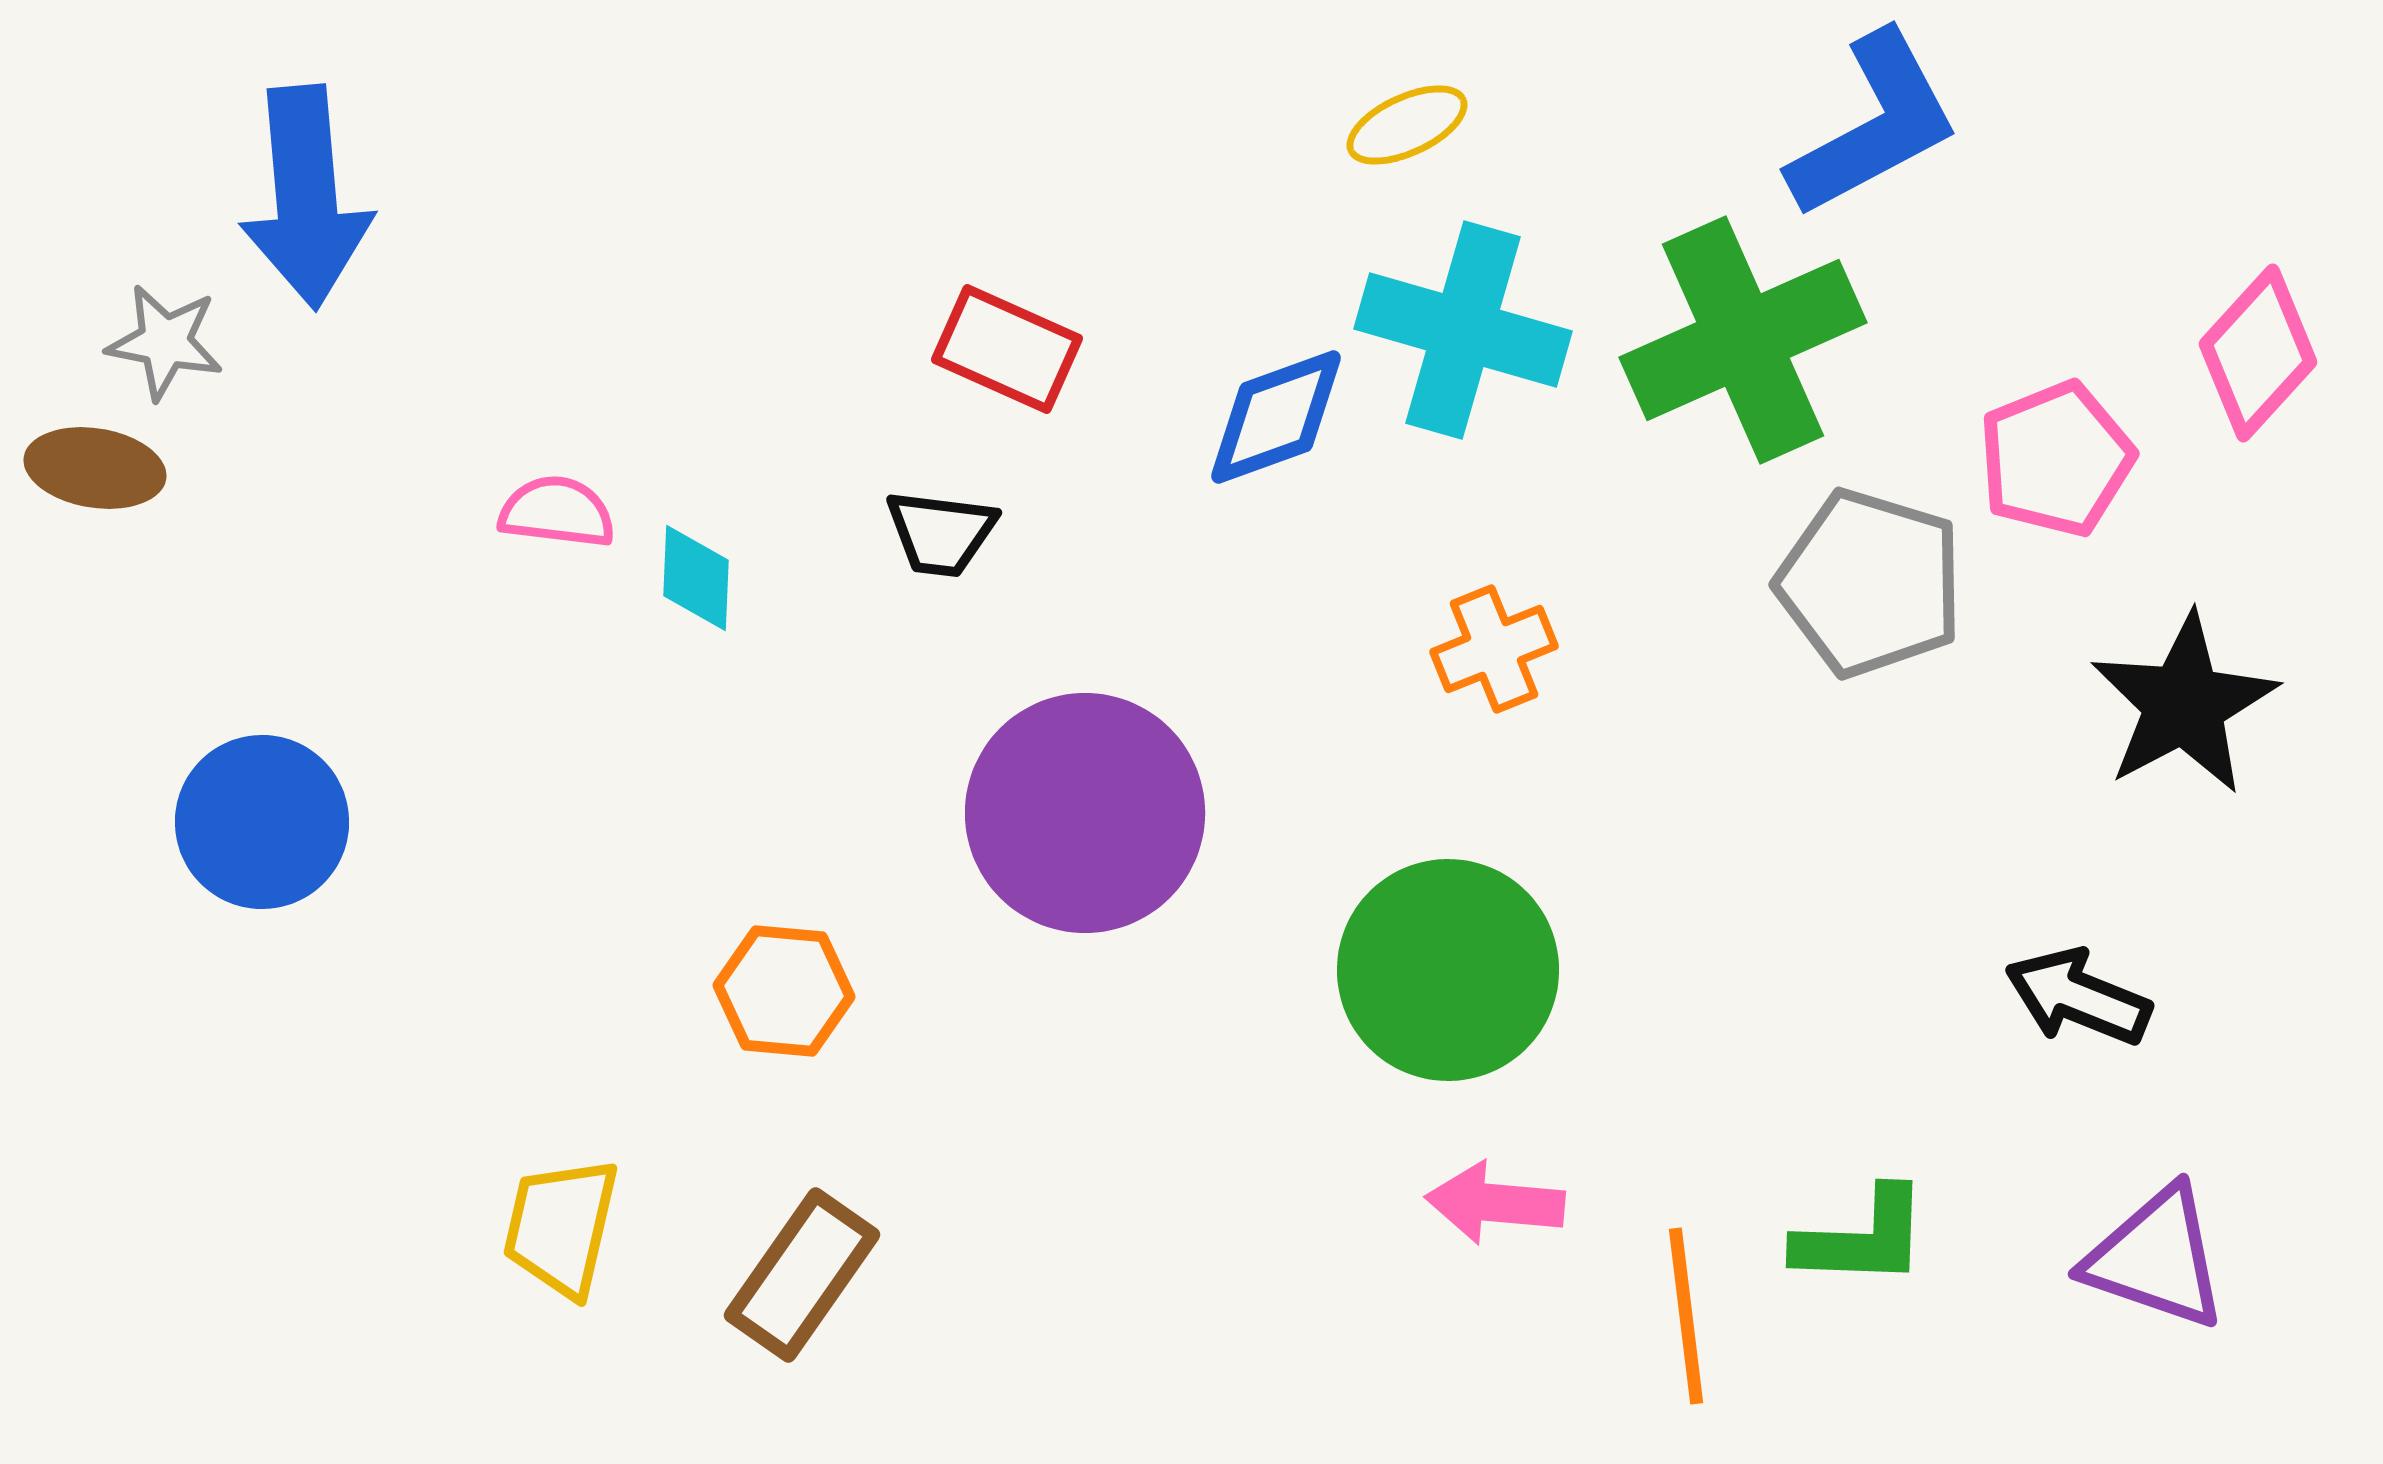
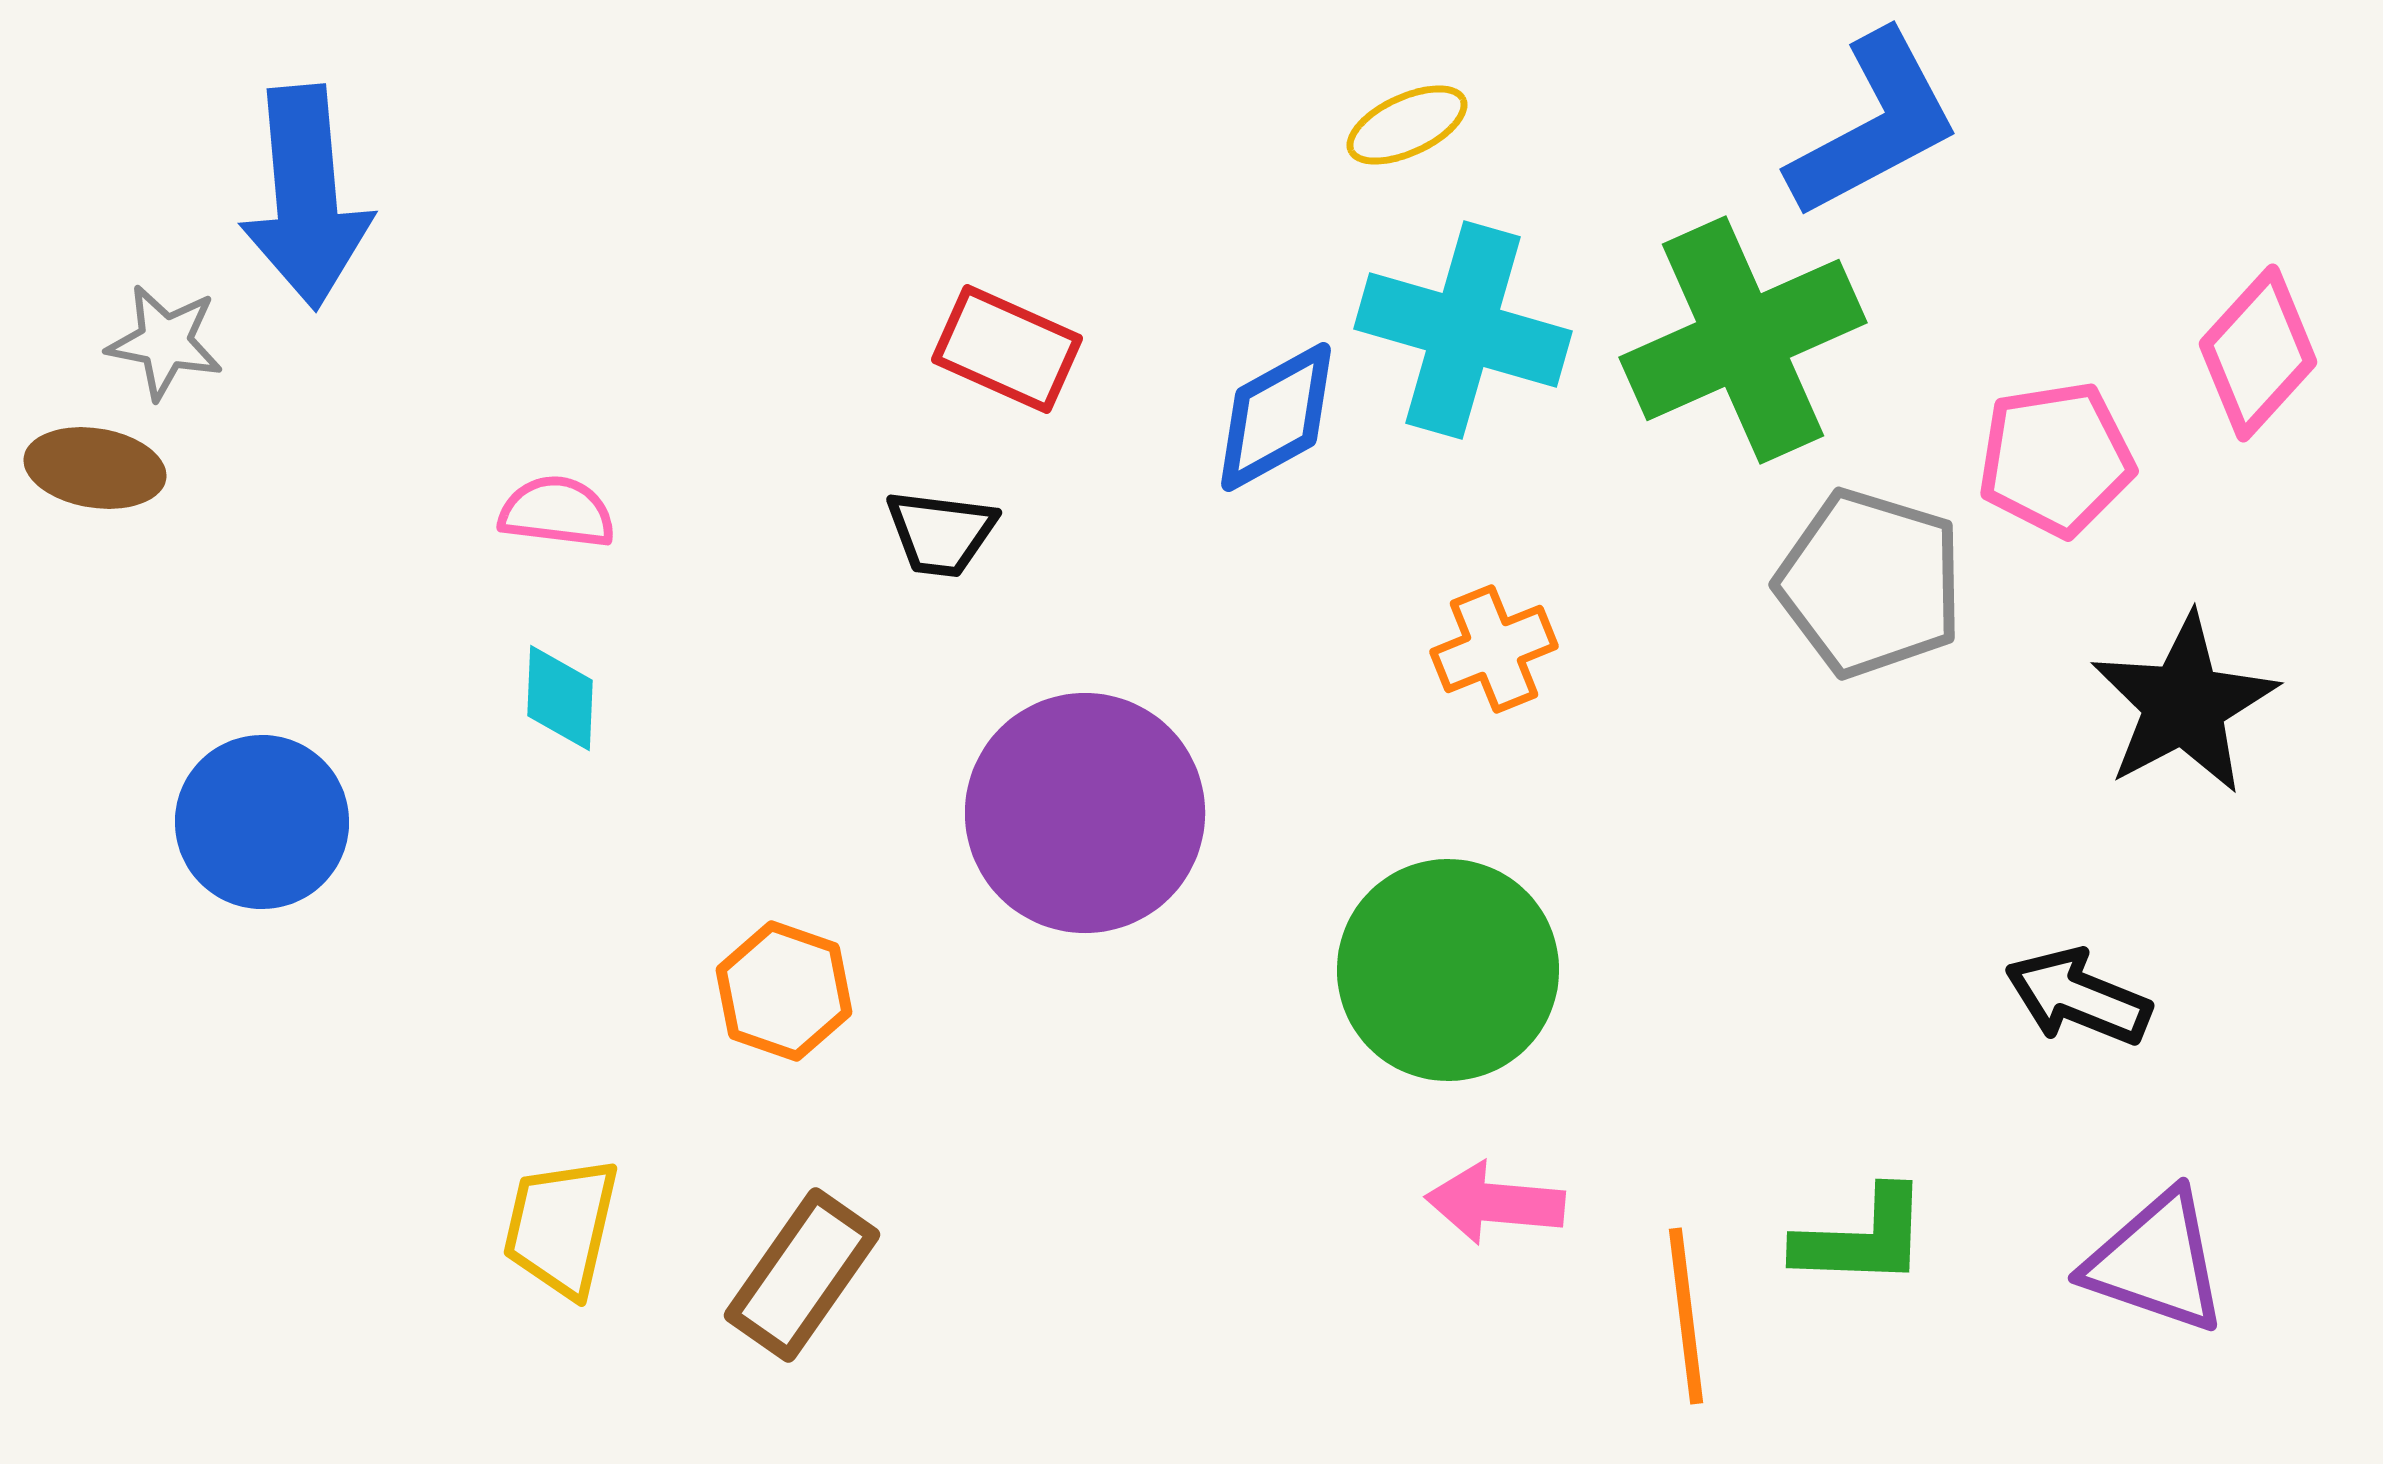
blue diamond: rotated 9 degrees counterclockwise
pink pentagon: rotated 13 degrees clockwise
cyan diamond: moved 136 px left, 120 px down
orange hexagon: rotated 14 degrees clockwise
purple triangle: moved 4 px down
